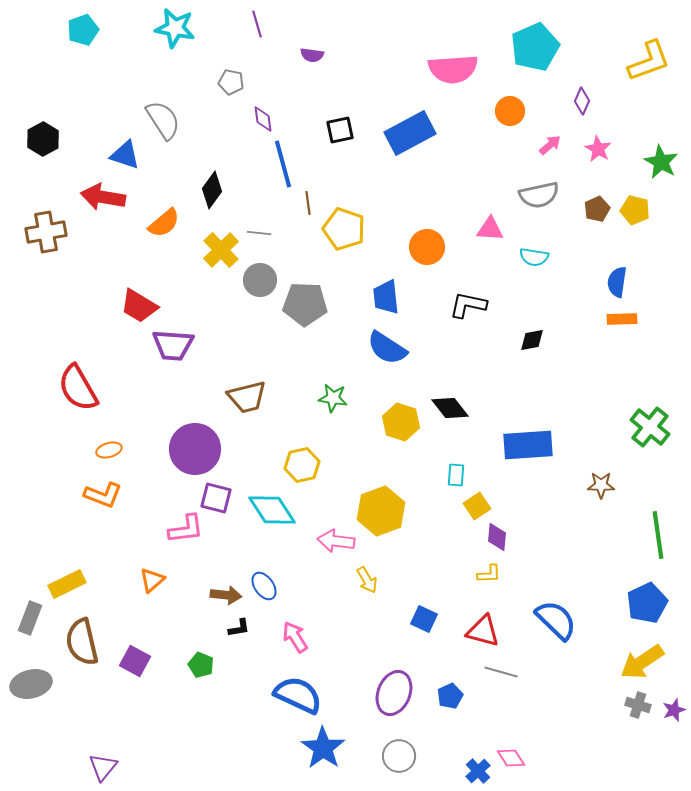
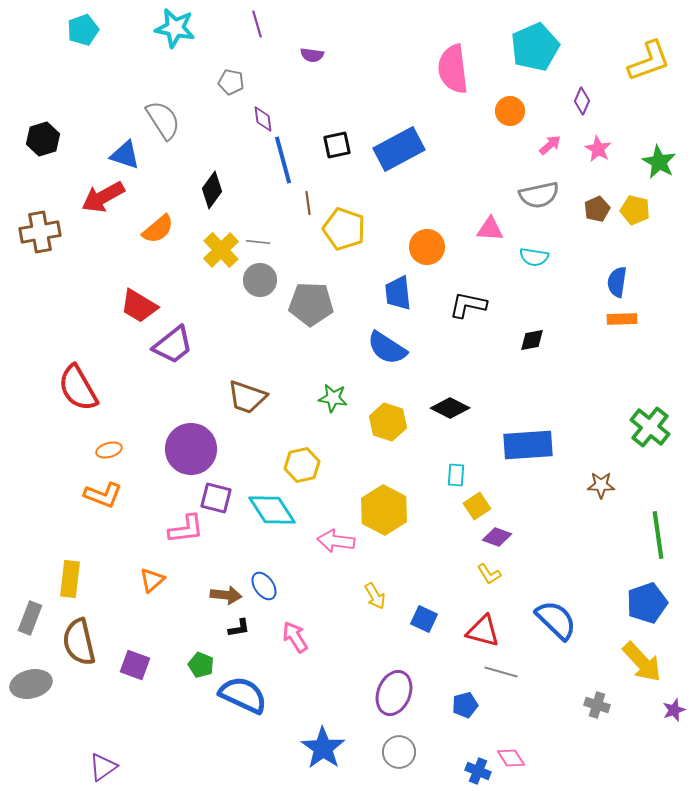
pink semicircle at (453, 69): rotated 87 degrees clockwise
black square at (340, 130): moved 3 px left, 15 px down
blue rectangle at (410, 133): moved 11 px left, 16 px down
black hexagon at (43, 139): rotated 12 degrees clockwise
green star at (661, 162): moved 2 px left
blue line at (283, 164): moved 4 px up
red arrow at (103, 197): rotated 39 degrees counterclockwise
orange semicircle at (164, 223): moved 6 px left, 6 px down
brown cross at (46, 232): moved 6 px left
gray line at (259, 233): moved 1 px left, 9 px down
blue trapezoid at (386, 297): moved 12 px right, 4 px up
gray pentagon at (305, 304): moved 6 px right
purple trapezoid at (173, 345): rotated 42 degrees counterclockwise
brown trapezoid at (247, 397): rotated 33 degrees clockwise
black diamond at (450, 408): rotated 24 degrees counterclockwise
yellow hexagon at (401, 422): moved 13 px left
purple circle at (195, 449): moved 4 px left
yellow hexagon at (381, 511): moved 3 px right, 1 px up; rotated 12 degrees counterclockwise
purple diamond at (497, 537): rotated 76 degrees counterclockwise
yellow L-shape at (489, 574): rotated 60 degrees clockwise
yellow arrow at (367, 580): moved 8 px right, 16 px down
yellow rectangle at (67, 584): moved 3 px right, 5 px up; rotated 57 degrees counterclockwise
blue pentagon at (647, 603): rotated 6 degrees clockwise
brown semicircle at (82, 642): moved 3 px left
purple square at (135, 661): moved 4 px down; rotated 8 degrees counterclockwise
yellow arrow at (642, 662): rotated 99 degrees counterclockwise
blue semicircle at (298, 695): moved 55 px left
blue pentagon at (450, 696): moved 15 px right, 9 px down; rotated 10 degrees clockwise
gray cross at (638, 705): moved 41 px left
gray circle at (399, 756): moved 4 px up
purple triangle at (103, 767): rotated 16 degrees clockwise
blue cross at (478, 771): rotated 25 degrees counterclockwise
